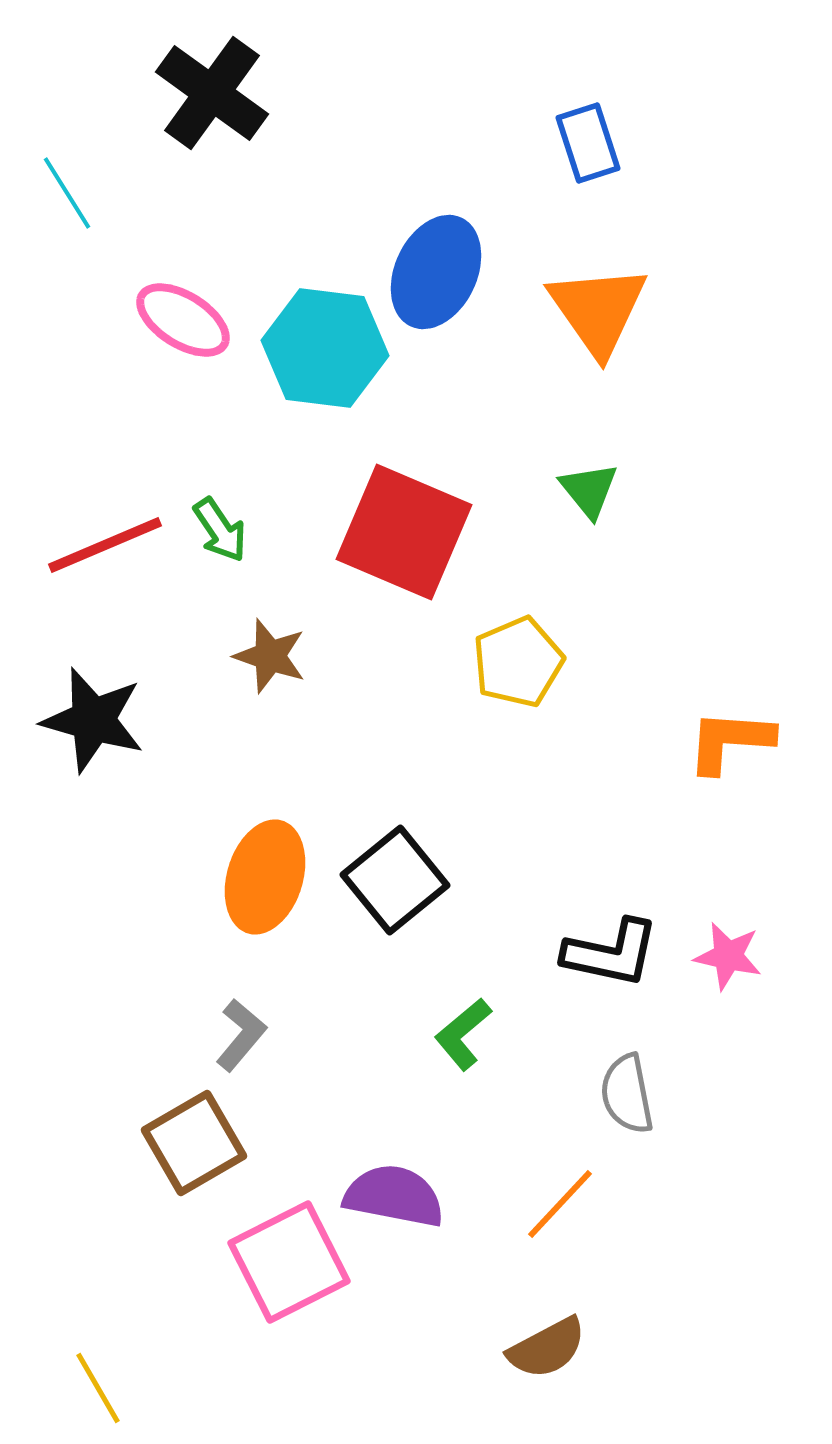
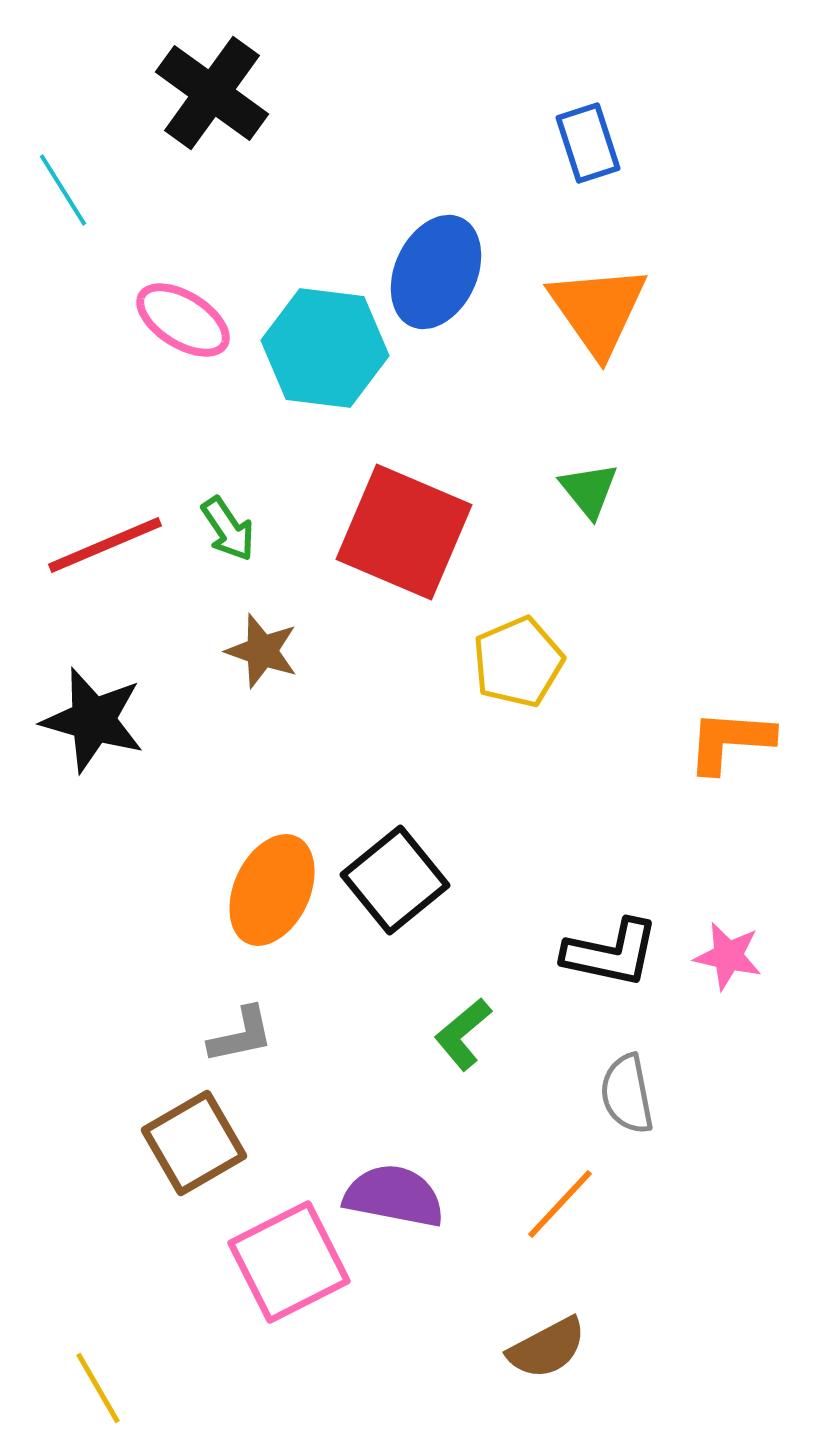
cyan line: moved 4 px left, 3 px up
green arrow: moved 8 px right, 1 px up
brown star: moved 8 px left, 5 px up
orange ellipse: moved 7 px right, 13 px down; rotated 8 degrees clockwise
gray L-shape: rotated 38 degrees clockwise
